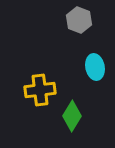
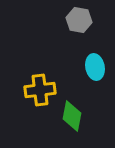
gray hexagon: rotated 10 degrees counterclockwise
green diamond: rotated 20 degrees counterclockwise
